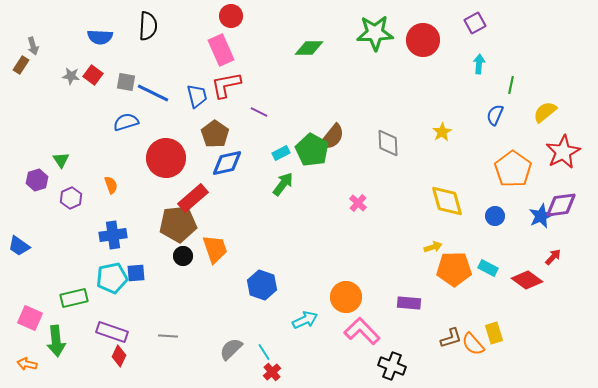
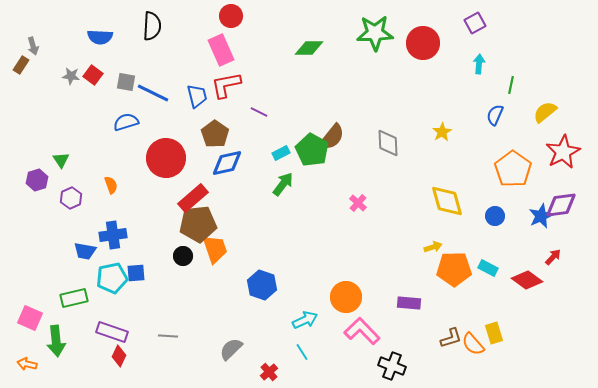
black semicircle at (148, 26): moved 4 px right
red circle at (423, 40): moved 3 px down
brown pentagon at (178, 224): moved 20 px right
blue trapezoid at (19, 246): moved 66 px right, 5 px down; rotated 25 degrees counterclockwise
cyan line at (264, 352): moved 38 px right
red cross at (272, 372): moved 3 px left
